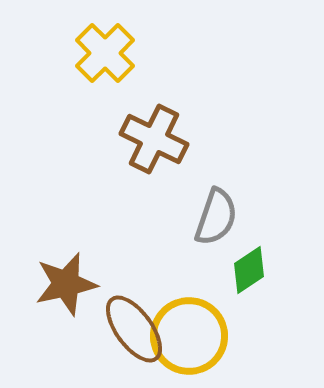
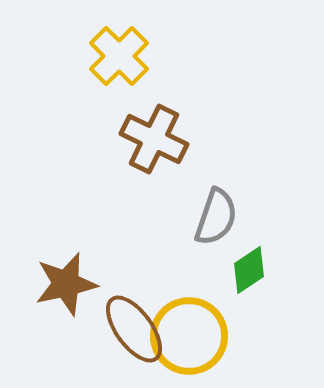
yellow cross: moved 14 px right, 3 px down
